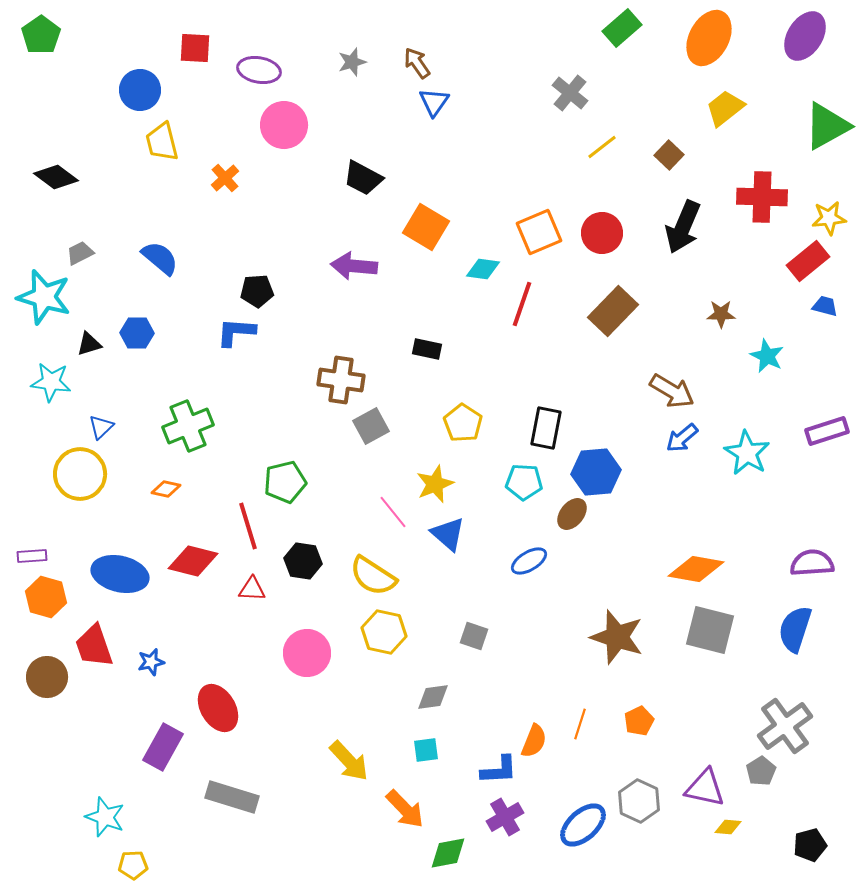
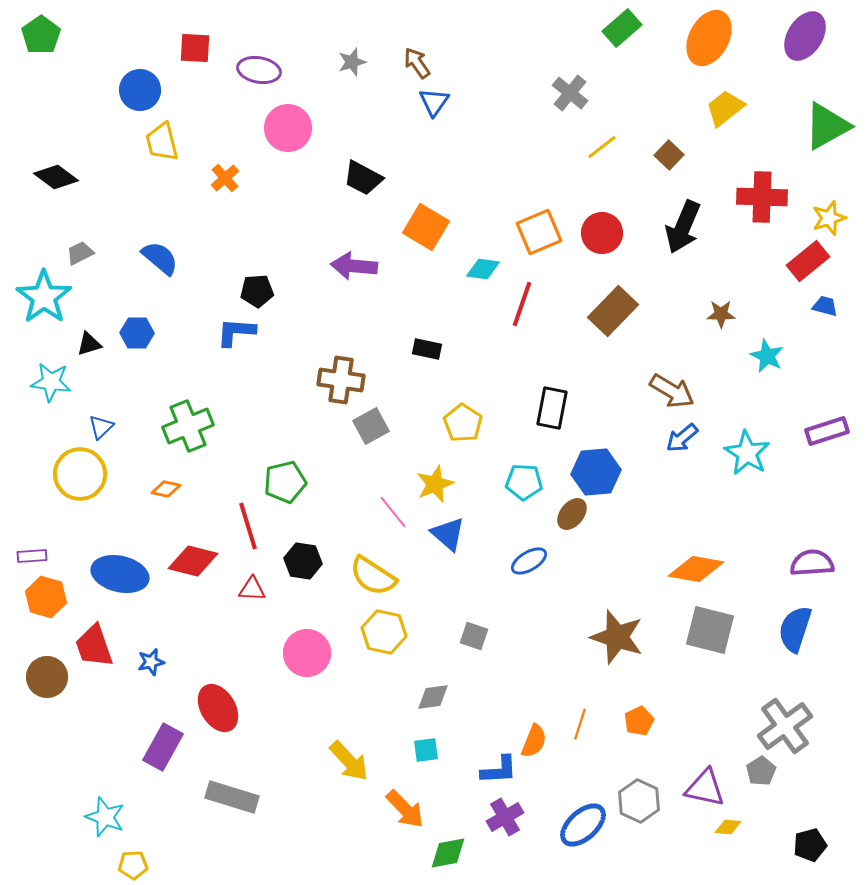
pink circle at (284, 125): moved 4 px right, 3 px down
yellow star at (829, 218): rotated 12 degrees counterclockwise
cyan star at (44, 297): rotated 20 degrees clockwise
black rectangle at (546, 428): moved 6 px right, 20 px up
